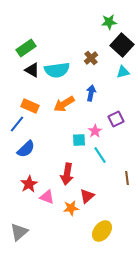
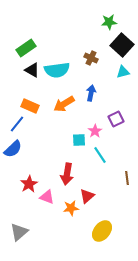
brown cross: rotated 24 degrees counterclockwise
blue semicircle: moved 13 px left
